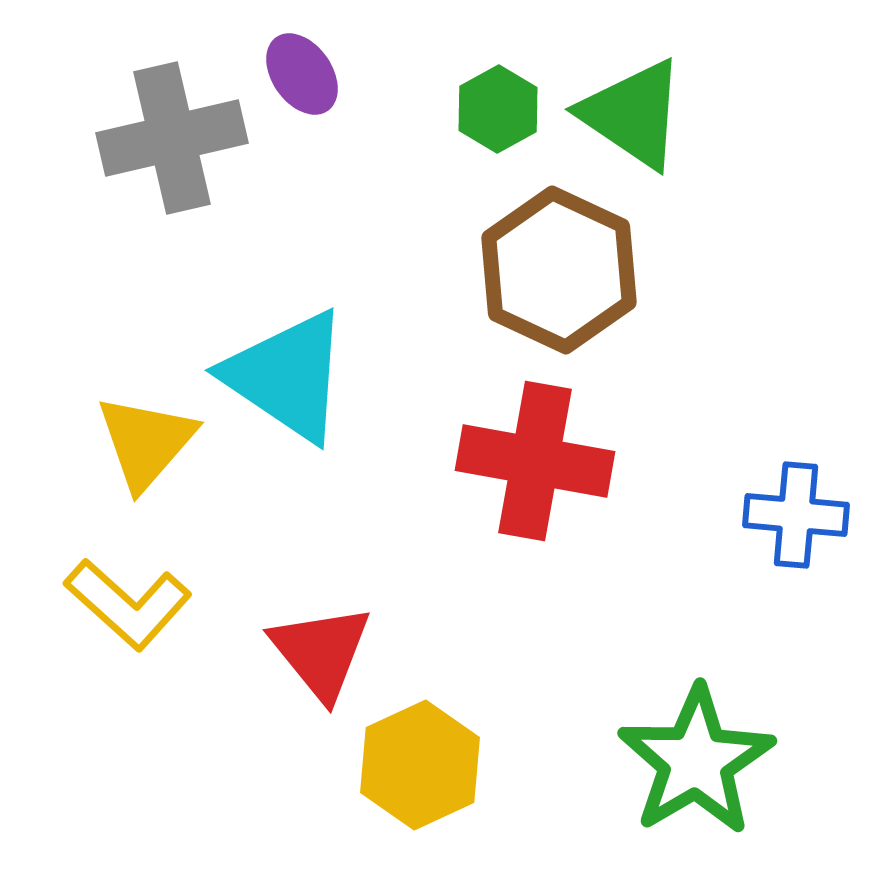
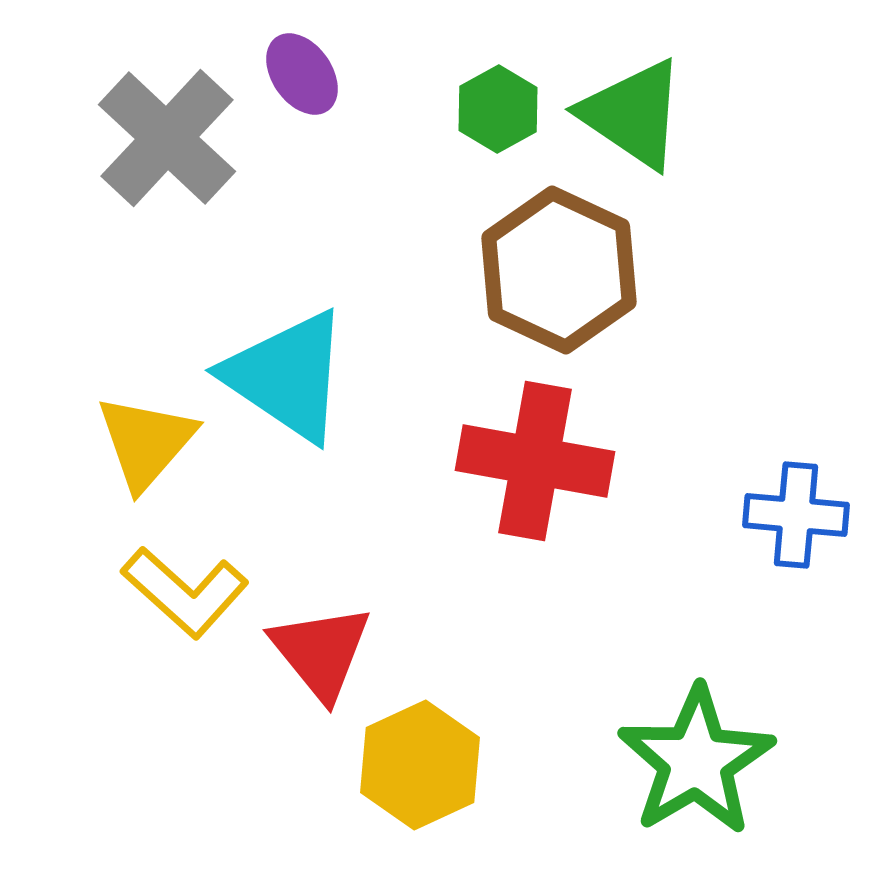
gray cross: moved 5 px left; rotated 34 degrees counterclockwise
yellow L-shape: moved 57 px right, 12 px up
